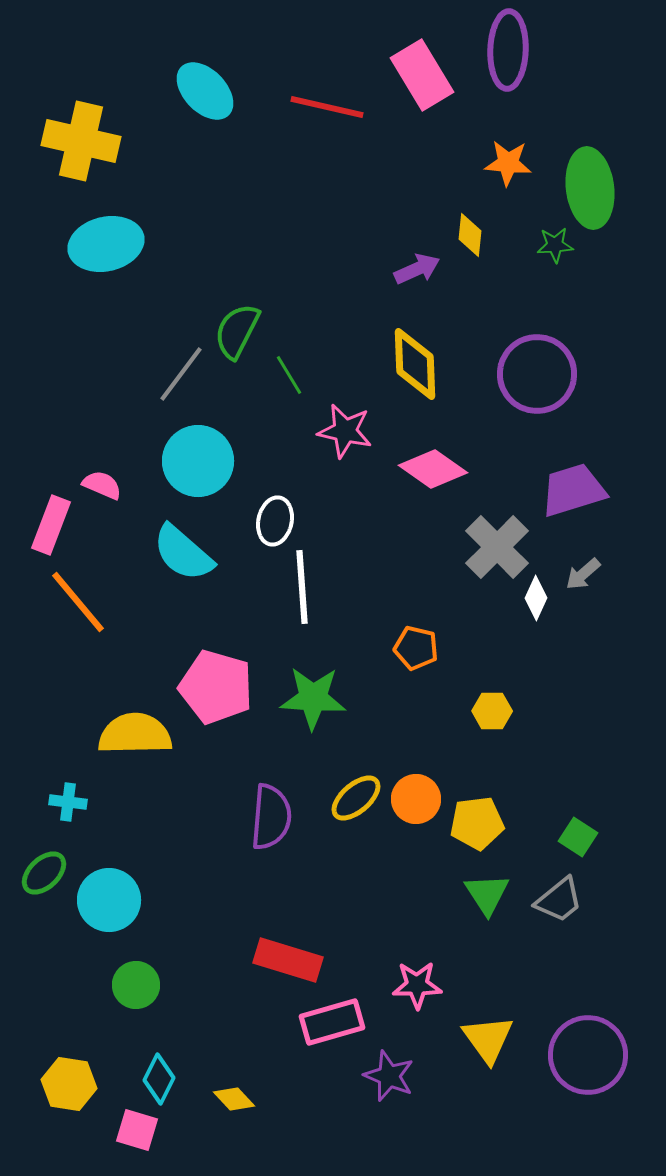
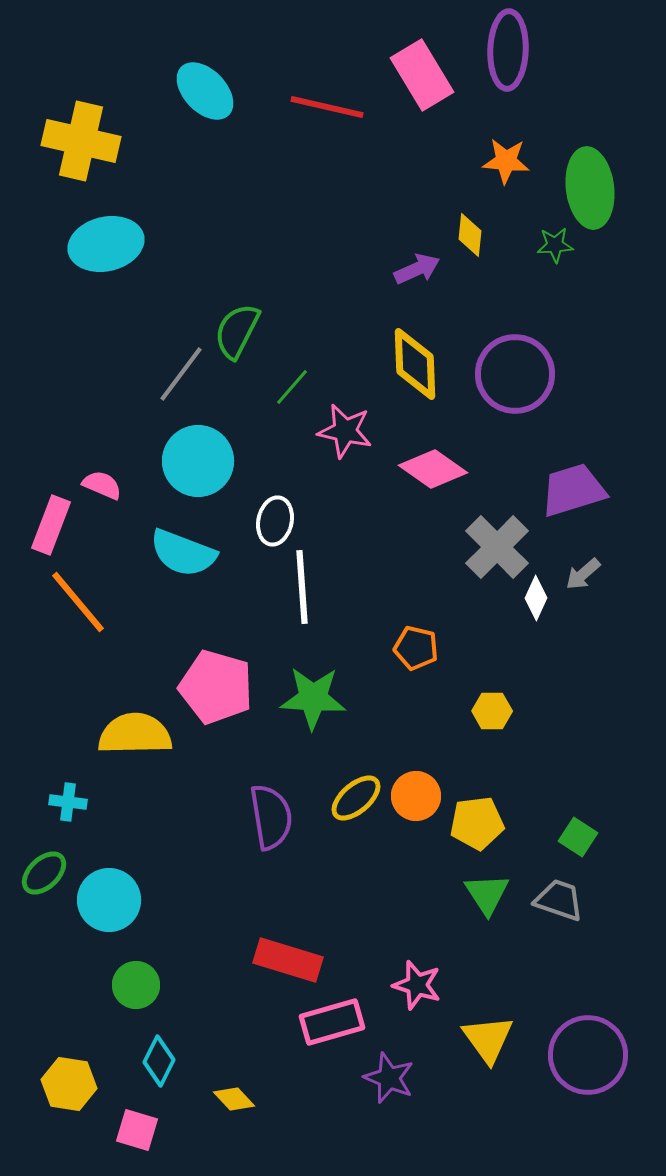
orange star at (508, 163): moved 2 px left, 2 px up
purple circle at (537, 374): moved 22 px left
green line at (289, 375): moved 3 px right, 12 px down; rotated 72 degrees clockwise
cyan semicircle at (183, 553): rotated 20 degrees counterclockwise
orange circle at (416, 799): moved 3 px up
purple semicircle at (271, 817): rotated 14 degrees counterclockwise
gray trapezoid at (559, 900): rotated 122 degrees counterclockwise
pink star at (417, 985): rotated 18 degrees clockwise
purple star at (389, 1076): moved 2 px down
cyan diamond at (159, 1079): moved 18 px up
